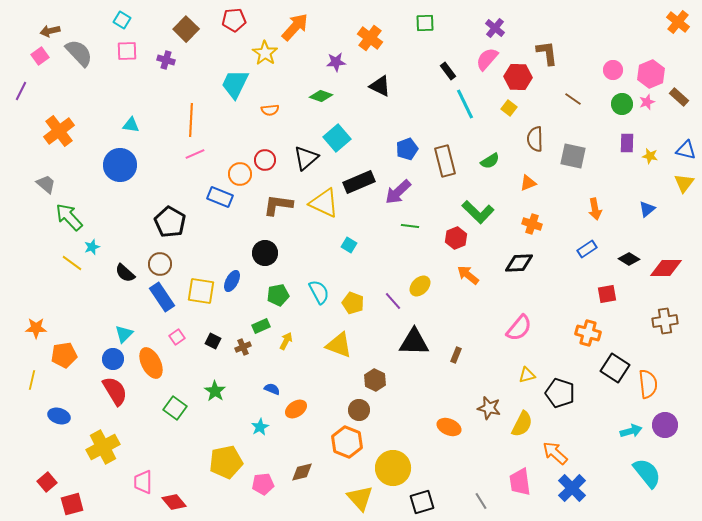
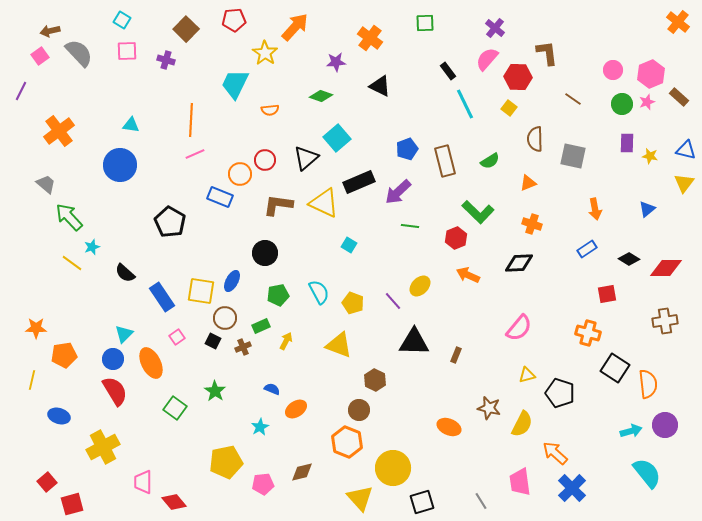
brown circle at (160, 264): moved 65 px right, 54 px down
orange arrow at (468, 275): rotated 15 degrees counterclockwise
